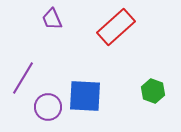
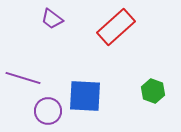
purple trapezoid: rotated 30 degrees counterclockwise
purple line: rotated 76 degrees clockwise
purple circle: moved 4 px down
